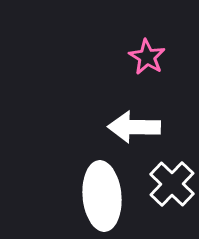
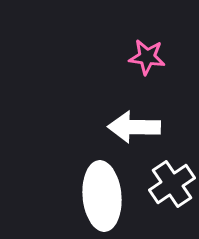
pink star: rotated 24 degrees counterclockwise
white cross: rotated 12 degrees clockwise
